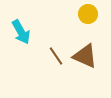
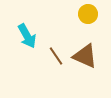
cyan arrow: moved 6 px right, 4 px down
